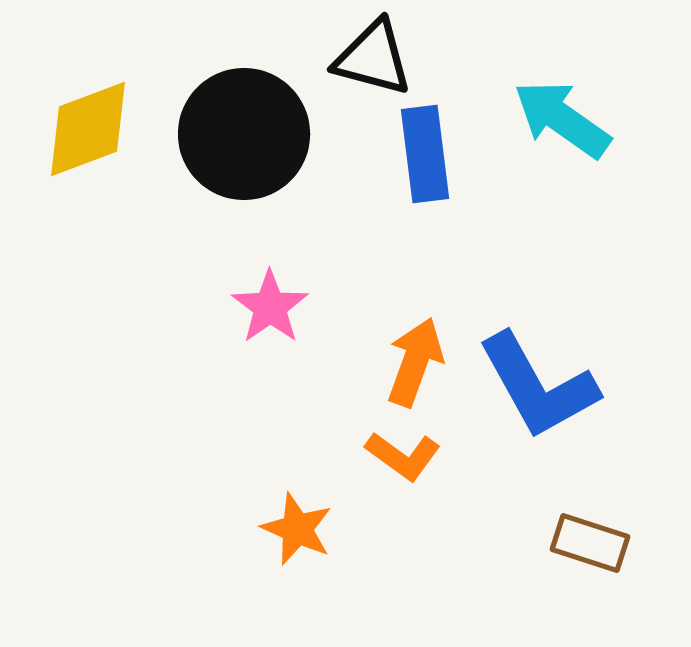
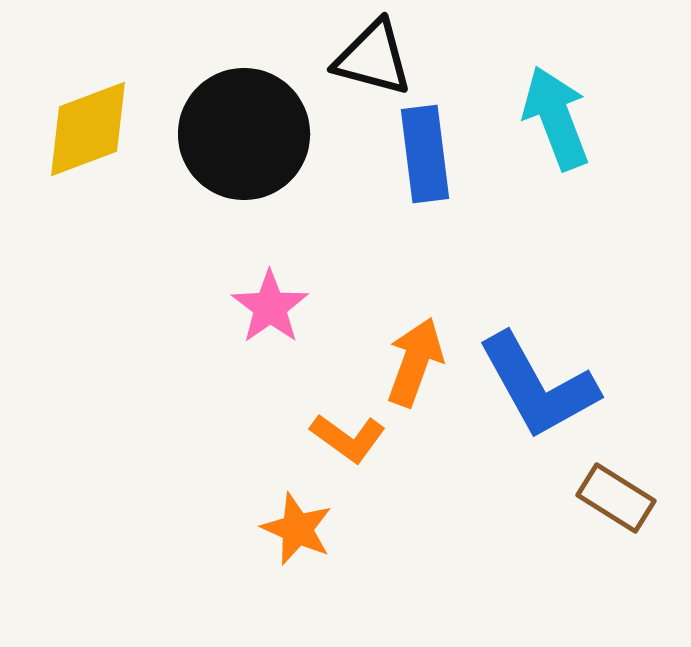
cyan arrow: moved 6 px left, 1 px up; rotated 34 degrees clockwise
orange L-shape: moved 55 px left, 18 px up
brown rectangle: moved 26 px right, 45 px up; rotated 14 degrees clockwise
